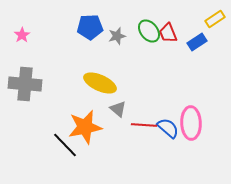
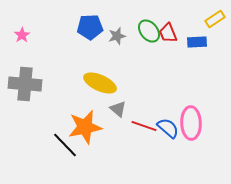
blue rectangle: rotated 30 degrees clockwise
red line: moved 1 px down; rotated 15 degrees clockwise
